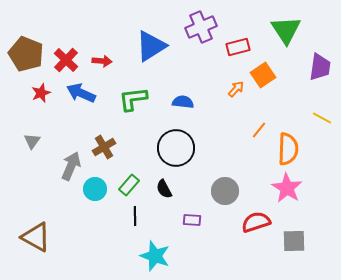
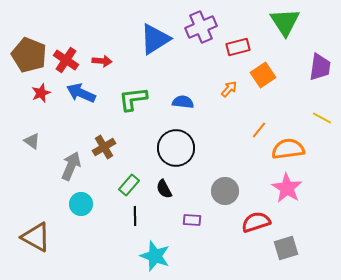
green triangle: moved 1 px left, 8 px up
blue triangle: moved 4 px right, 7 px up
brown pentagon: moved 3 px right, 1 px down
red cross: rotated 10 degrees counterclockwise
orange arrow: moved 7 px left
gray triangle: rotated 30 degrees counterclockwise
orange semicircle: rotated 100 degrees counterclockwise
cyan circle: moved 14 px left, 15 px down
gray square: moved 8 px left, 7 px down; rotated 15 degrees counterclockwise
